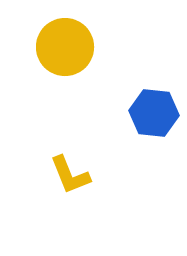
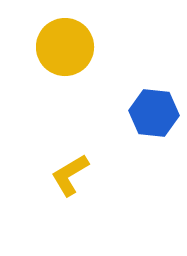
yellow L-shape: rotated 81 degrees clockwise
